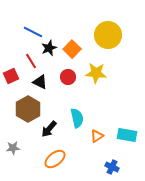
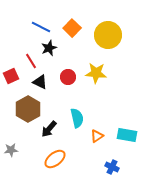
blue line: moved 8 px right, 5 px up
orange square: moved 21 px up
gray star: moved 2 px left, 2 px down
